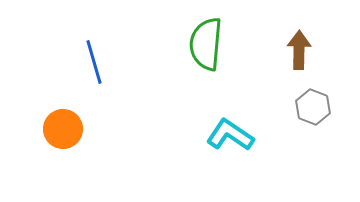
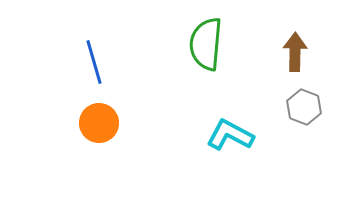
brown arrow: moved 4 px left, 2 px down
gray hexagon: moved 9 px left
orange circle: moved 36 px right, 6 px up
cyan L-shape: rotated 6 degrees counterclockwise
